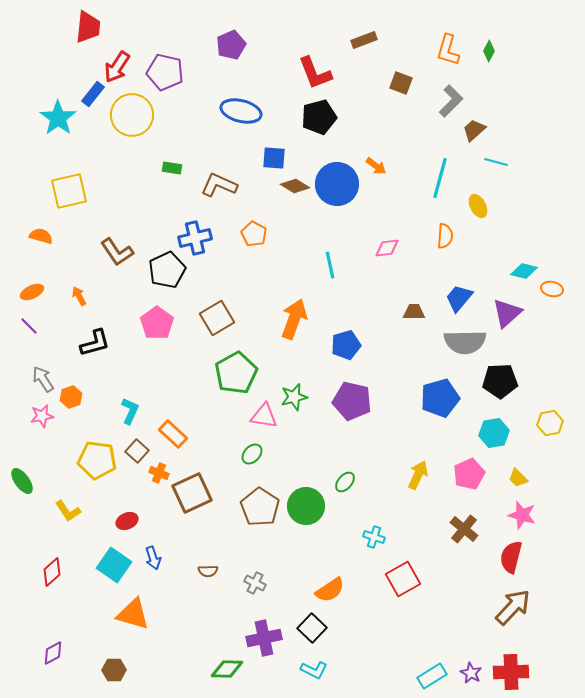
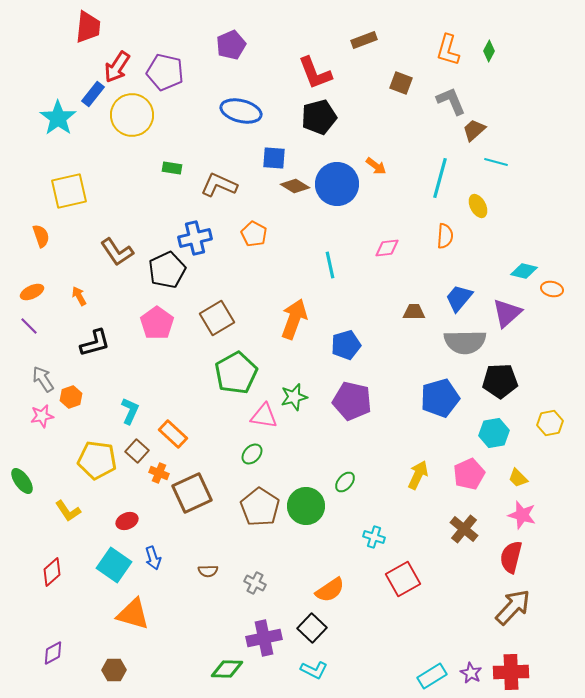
gray L-shape at (451, 101): rotated 68 degrees counterclockwise
orange semicircle at (41, 236): rotated 55 degrees clockwise
